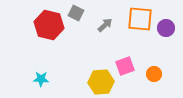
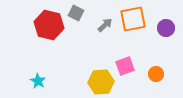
orange square: moved 7 px left; rotated 16 degrees counterclockwise
orange circle: moved 2 px right
cyan star: moved 3 px left, 2 px down; rotated 28 degrees clockwise
